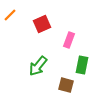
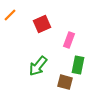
green rectangle: moved 4 px left
brown square: moved 1 px left, 3 px up
